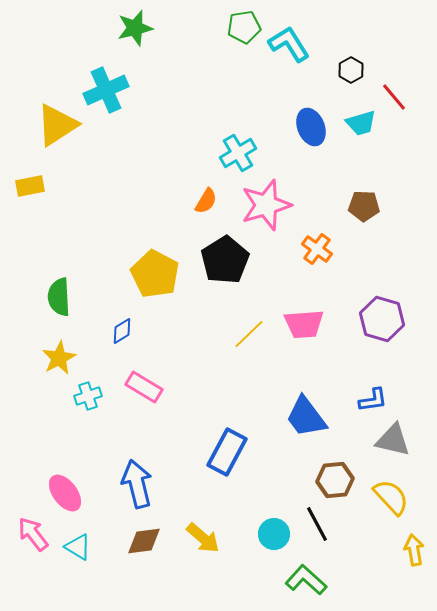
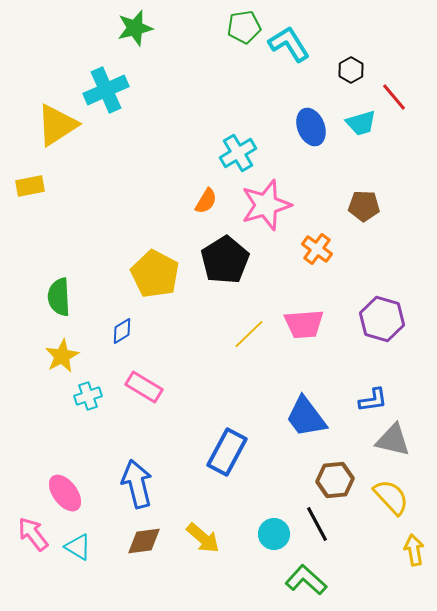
yellow star at (59, 358): moved 3 px right, 2 px up
